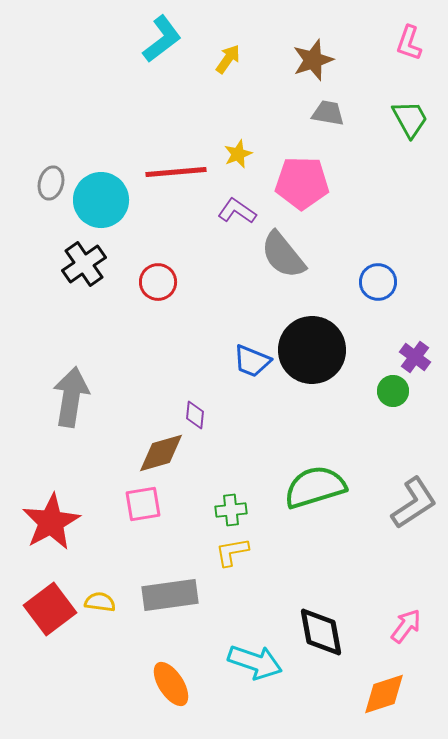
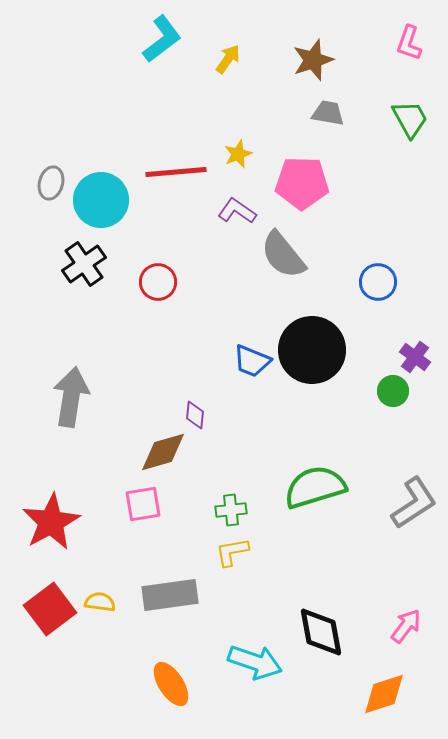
brown diamond: moved 2 px right, 1 px up
